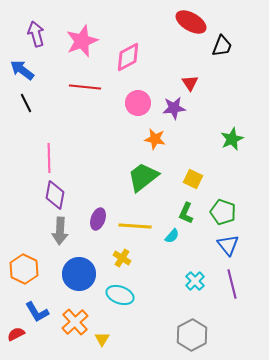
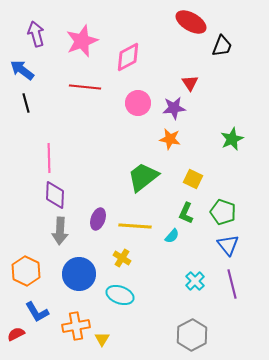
black line: rotated 12 degrees clockwise
orange star: moved 15 px right
purple diamond: rotated 8 degrees counterclockwise
orange hexagon: moved 2 px right, 2 px down
orange cross: moved 1 px right, 4 px down; rotated 32 degrees clockwise
